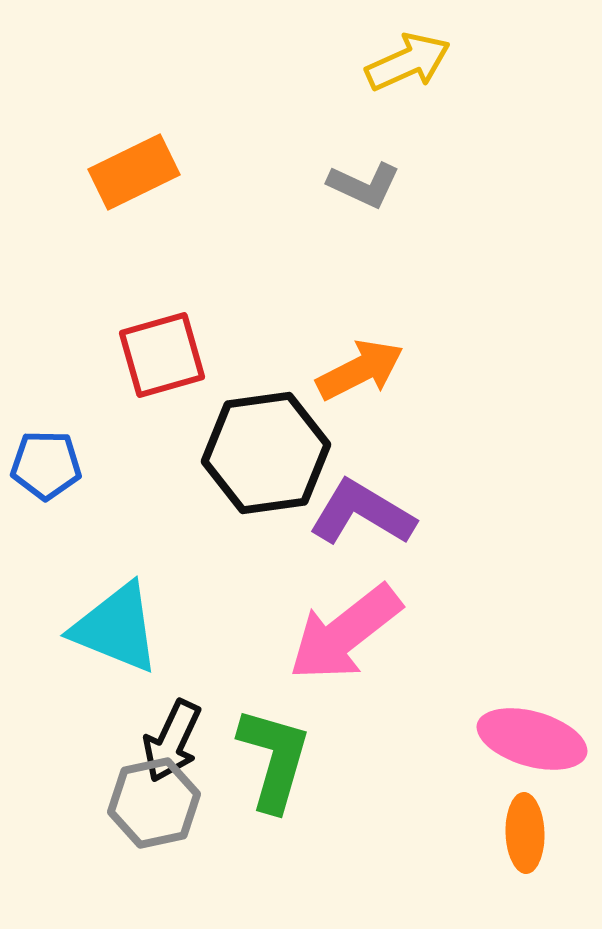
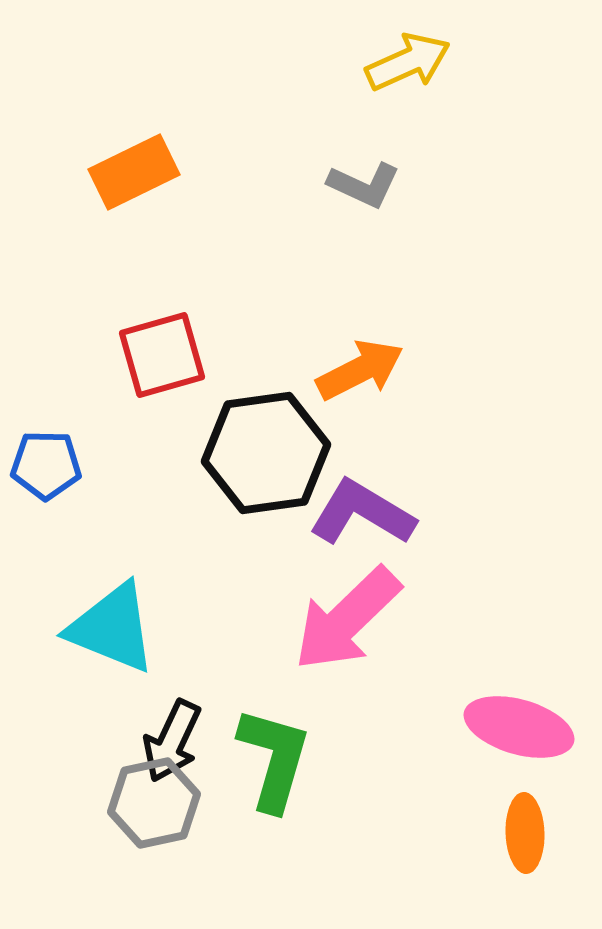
cyan triangle: moved 4 px left
pink arrow: moved 2 px right, 14 px up; rotated 6 degrees counterclockwise
pink ellipse: moved 13 px left, 12 px up
